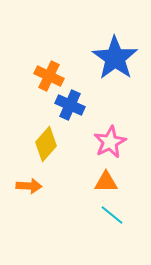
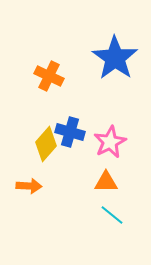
blue cross: moved 27 px down; rotated 8 degrees counterclockwise
